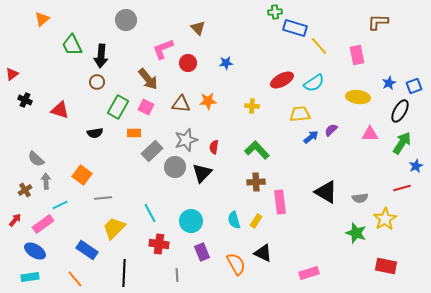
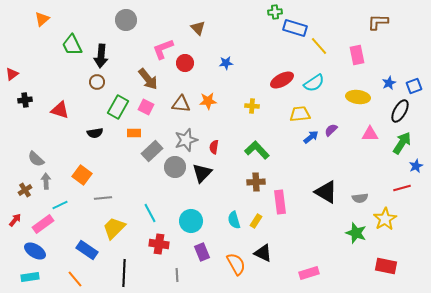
red circle at (188, 63): moved 3 px left
black cross at (25, 100): rotated 32 degrees counterclockwise
